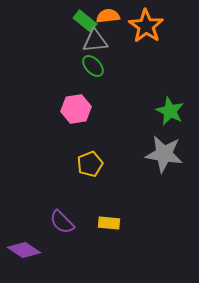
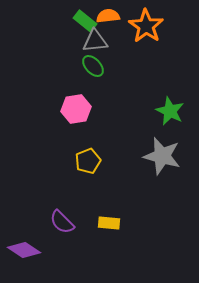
gray star: moved 2 px left, 2 px down; rotated 6 degrees clockwise
yellow pentagon: moved 2 px left, 3 px up
